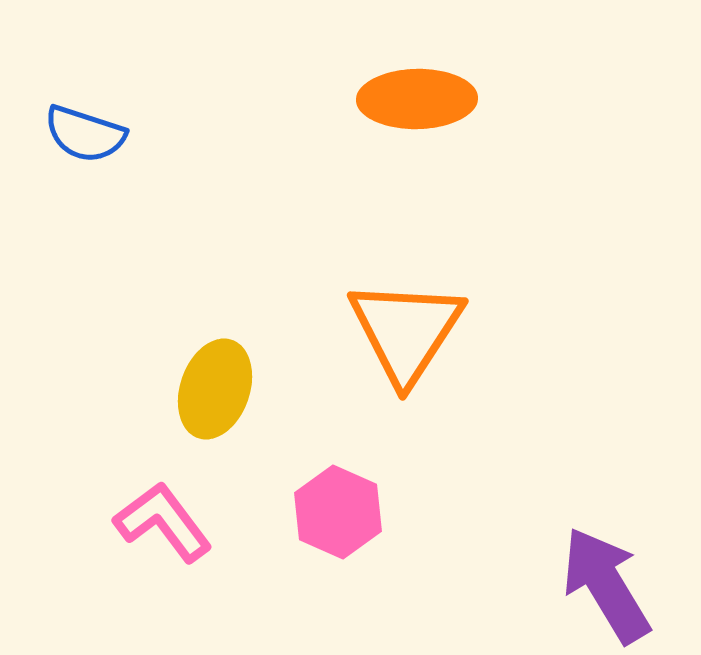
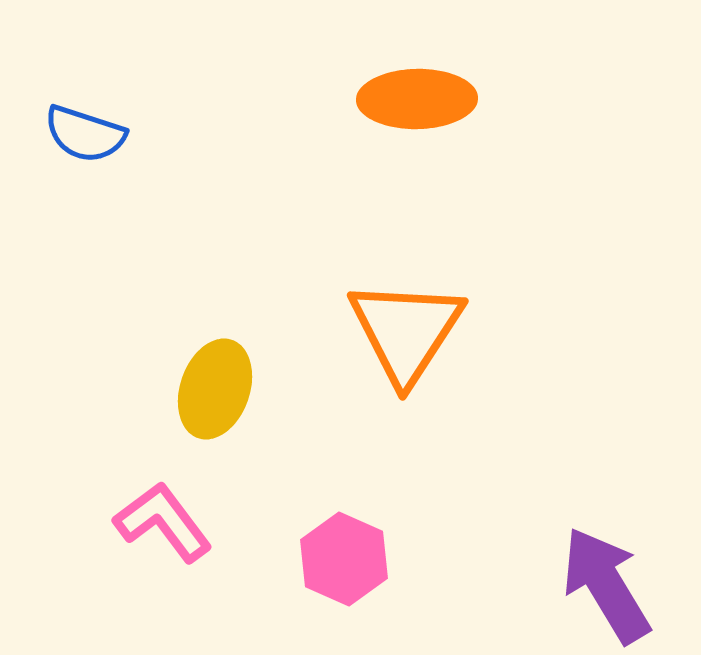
pink hexagon: moved 6 px right, 47 px down
